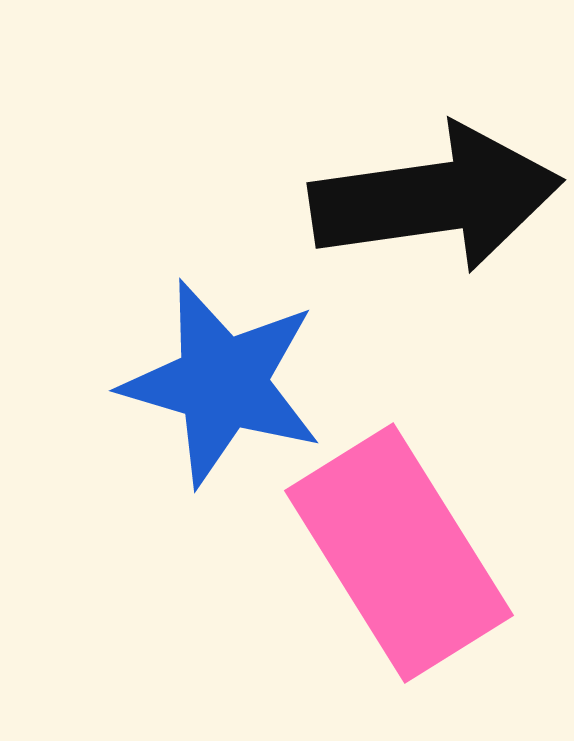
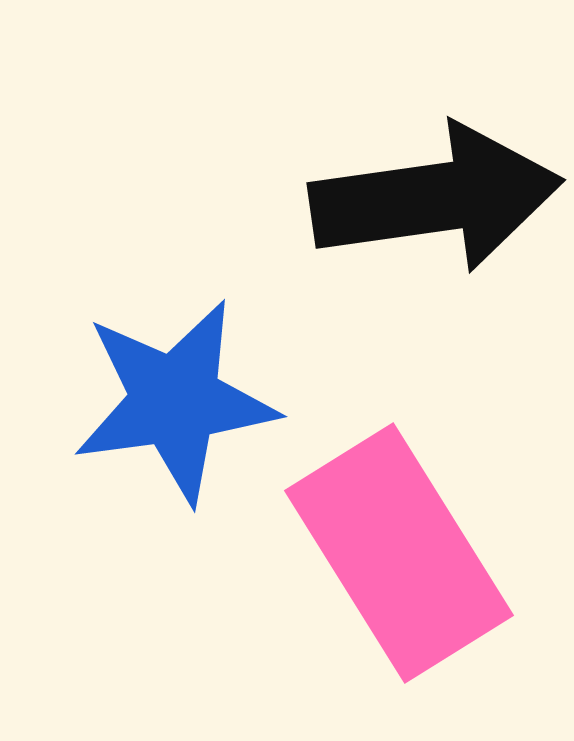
blue star: moved 47 px left, 18 px down; rotated 24 degrees counterclockwise
